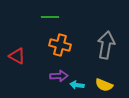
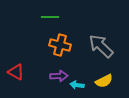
gray arrow: moved 5 px left, 1 px down; rotated 56 degrees counterclockwise
red triangle: moved 1 px left, 16 px down
yellow semicircle: moved 4 px up; rotated 48 degrees counterclockwise
